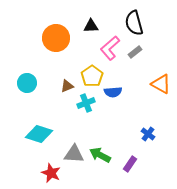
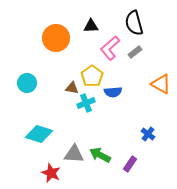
brown triangle: moved 5 px right, 2 px down; rotated 32 degrees clockwise
